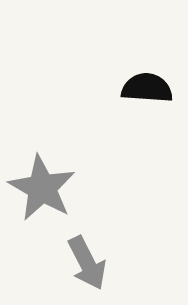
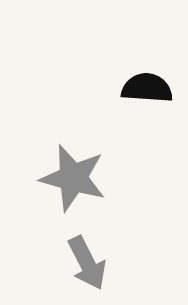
gray star: moved 31 px right, 10 px up; rotated 14 degrees counterclockwise
